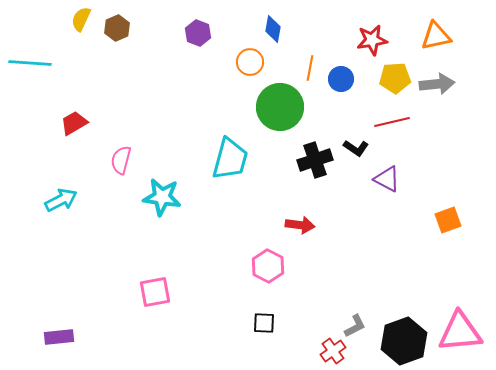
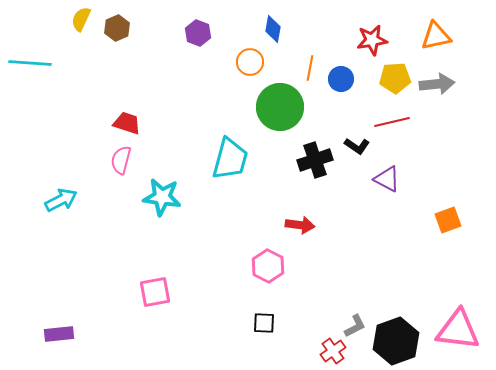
red trapezoid: moved 53 px right; rotated 48 degrees clockwise
black L-shape: moved 1 px right, 2 px up
pink triangle: moved 2 px left, 2 px up; rotated 12 degrees clockwise
purple rectangle: moved 3 px up
black hexagon: moved 8 px left
